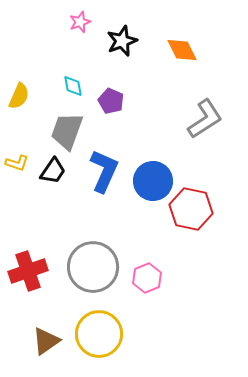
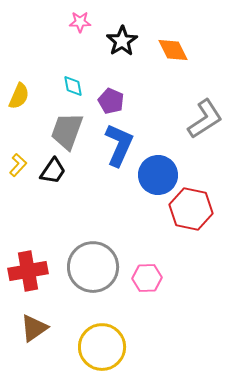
pink star: rotated 20 degrees clockwise
black star: rotated 12 degrees counterclockwise
orange diamond: moved 9 px left
yellow L-shape: moved 1 px right, 2 px down; rotated 65 degrees counterclockwise
blue L-shape: moved 15 px right, 26 px up
blue circle: moved 5 px right, 6 px up
red cross: rotated 9 degrees clockwise
pink hexagon: rotated 20 degrees clockwise
yellow circle: moved 3 px right, 13 px down
brown triangle: moved 12 px left, 13 px up
